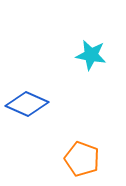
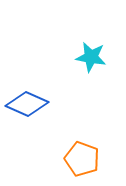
cyan star: moved 2 px down
